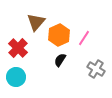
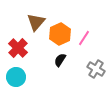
orange hexagon: moved 1 px right, 1 px up
